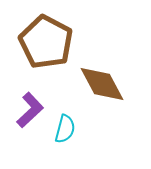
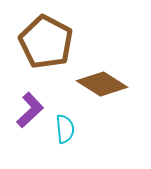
brown diamond: rotated 30 degrees counterclockwise
cyan semicircle: rotated 20 degrees counterclockwise
